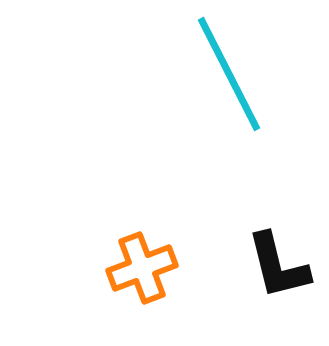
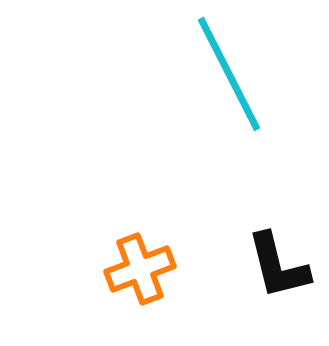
orange cross: moved 2 px left, 1 px down
